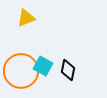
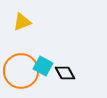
yellow triangle: moved 4 px left, 4 px down
black diamond: moved 3 px left, 3 px down; rotated 40 degrees counterclockwise
